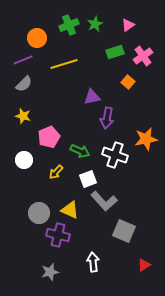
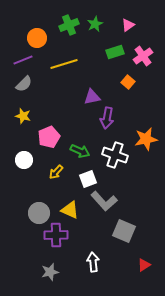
purple cross: moved 2 px left; rotated 15 degrees counterclockwise
